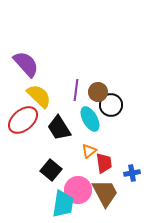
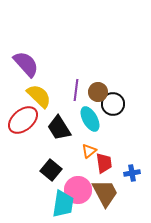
black circle: moved 2 px right, 1 px up
